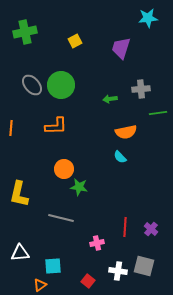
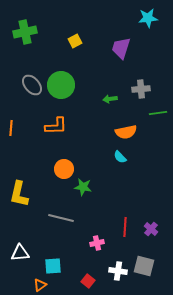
green star: moved 4 px right
